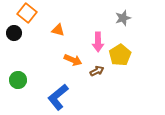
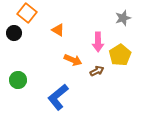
orange triangle: rotated 16 degrees clockwise
